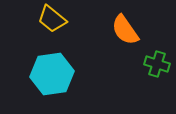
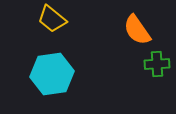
orange semicircle: moved 12 px right
green cross: rotated 20 degrees counterclockwise
